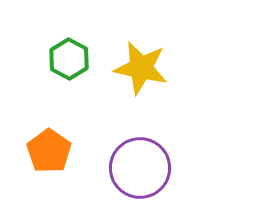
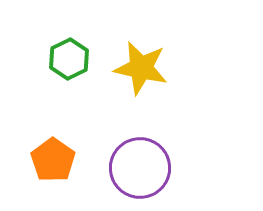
green hexagon: rotated 6 degrees clockwise
orange pentagon: moved 4 px right, 9 px down
